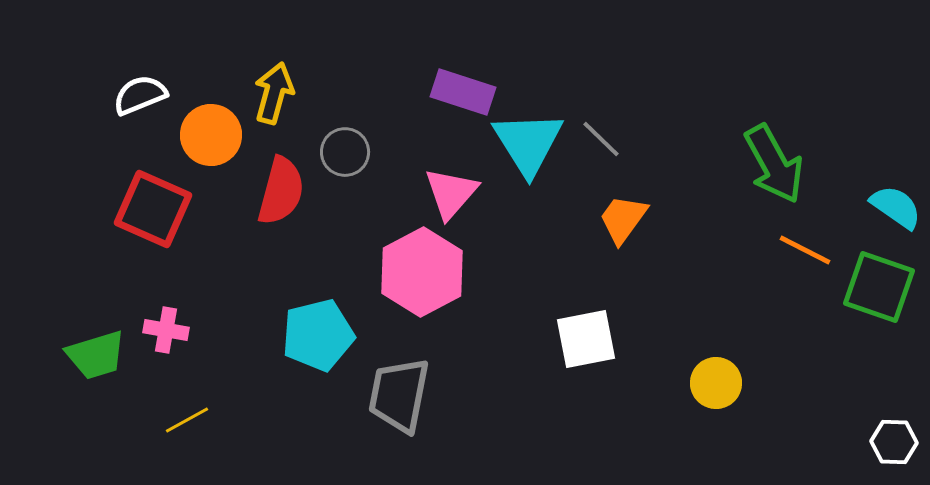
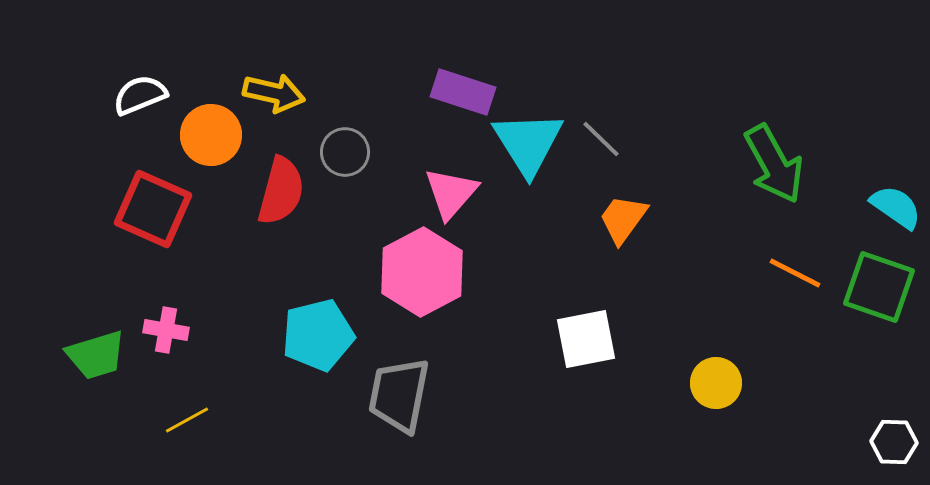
yellow arrow: rotated 88 degrees clockwise
orange line: moved 10 px left, 23 px down
